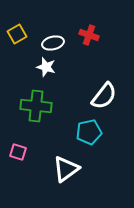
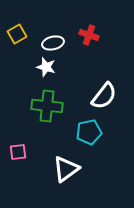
green cross: moved 11 px right
pink square: rotated 24 degrees counterclockwise
